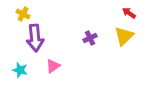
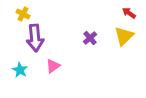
purple cross: rotated 16 degrees counterclockwise
cyan star: rotated 14 degrees clockwise
